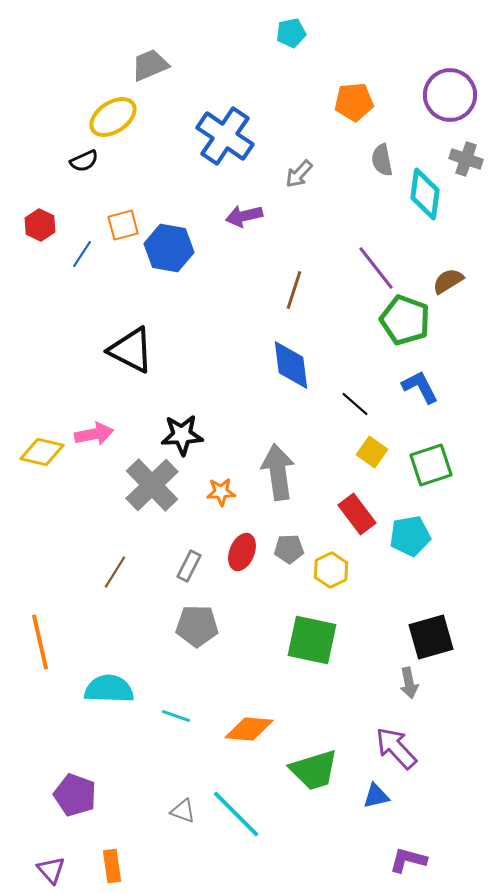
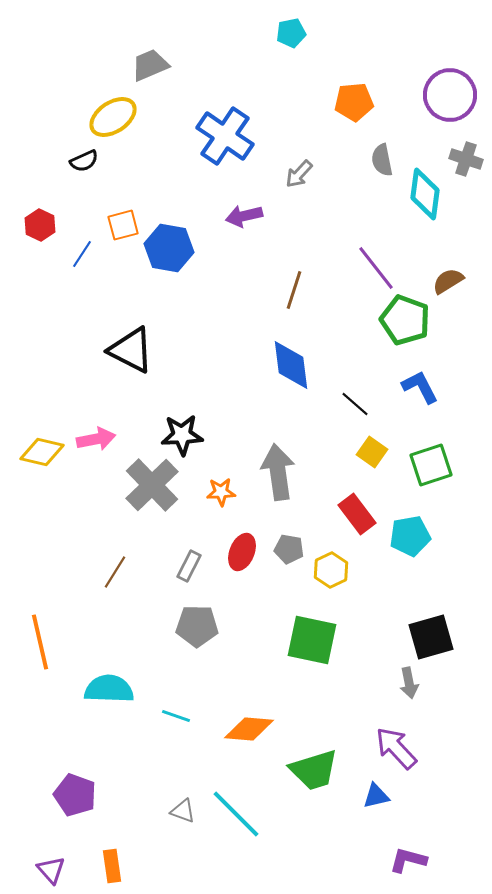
pink arrow at (94, 434): moved 2 px right, 5 px down
gray pentagon at (289, 549): rotated 12 degrees clockwise
